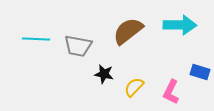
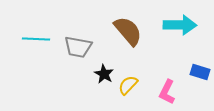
brown semicircle: rotated 88 degrees clockwise
gray trapezoid: moved 1 px down
black star: rotated 18 degrees clockwise
yellow semicircle: moved 6 px left, 2 px up
pink L-shape: moved 4 px left
